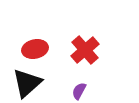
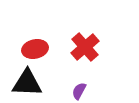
red cross: moved 3 px up
black triangle: rotated 44 degrees clockwise
